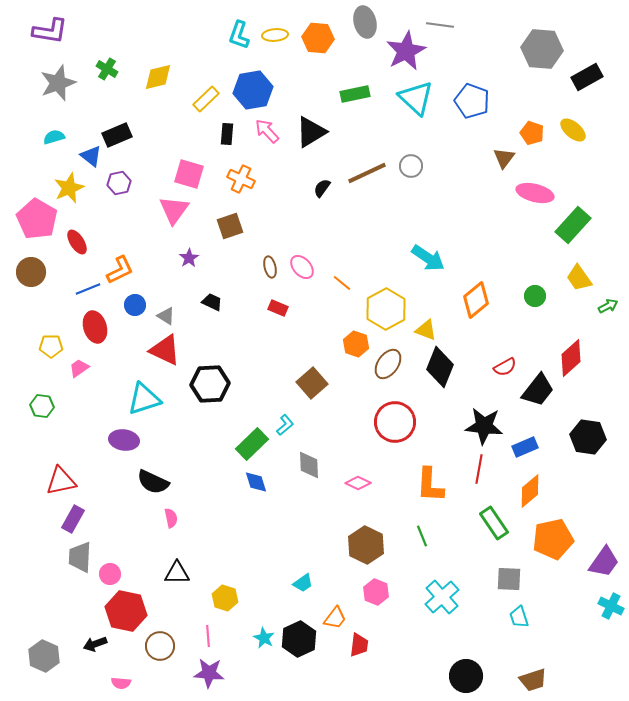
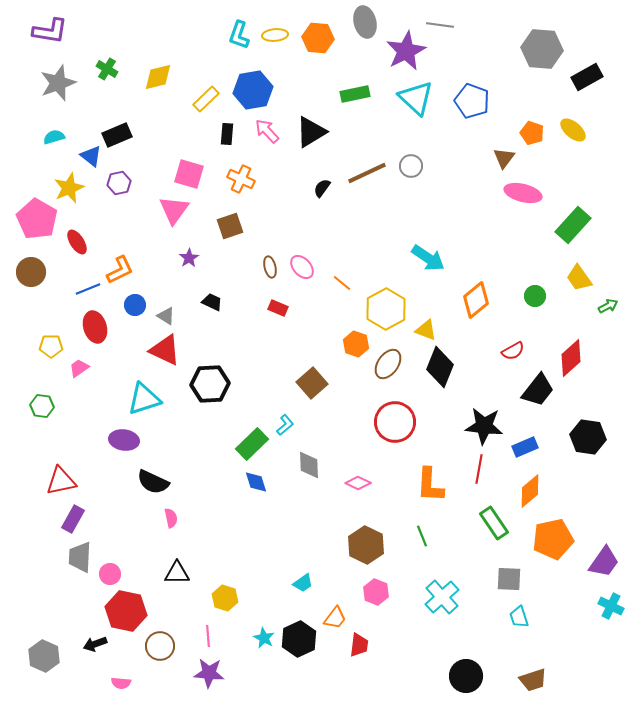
pink ellipse at (535, 193): moved 12 px left
red semicircle at (505, 367): moved 8 px right, 16 px up
